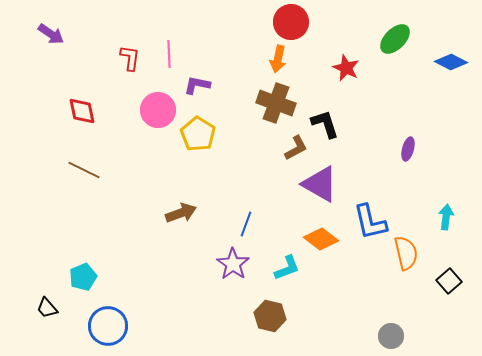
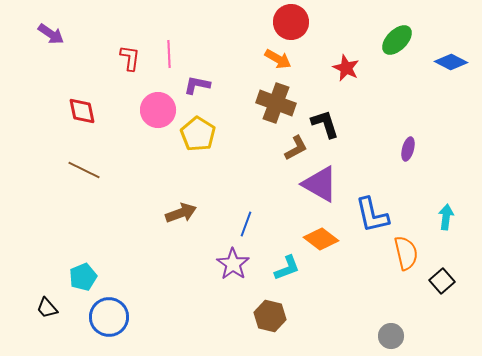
green ellipse: moved 2 px right, 1 px down
orange arrow: rotated 72 degrees counterclockwise
blue L-shape: moved 2 px right, 7 px up
black square: moved 7 px left
blue circle: moved 1 px right, 9 px up
